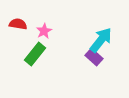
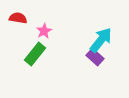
red semicircle: moved 6 px up
purple rectangle: moved 1 px right
